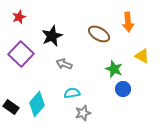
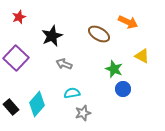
orange arrow: rotated 60 degrees counterclockwise
purple square: moved 5 px left, 4 px down
black rectangle: rotated 14 degrees clockwise
